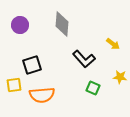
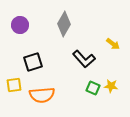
gray diamond: moved 2 px right; rotated 25 degrees clockwise
black square: moved 1 px right, 3 px up
yellow star: moved 9 px left, 9 px down
